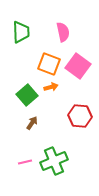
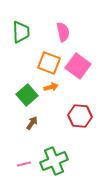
orange square: moved 1 px up
pink line: moved 1 px left, 2 px down
